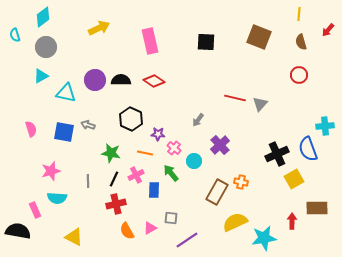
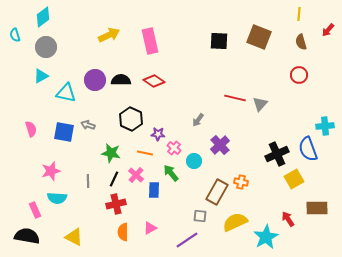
yellow arrow at (99, 28): moved 10 px right, 7 px down
black square at (206, 42): moved 13 px right, 1 px up
pink cross at (136, 175): rotated 21 degrees counterclockwise
gray square at (171, 218): moved 29 px right, 2 px up
red arrow at (292, 221): moved 4 px left, 2 px up; rotated 35 degrees counterclockwise
black semicircle at (18, 231): moved 9 px right, 5 px down
orange semicircle at (127, 231): moved 4 px left, 1 px down; rotated 30 degrees clockwise
cyan star at (264, 238): moved 2 px right, 1 px up; rotated 20 degrees counterclockwise
